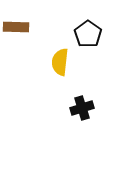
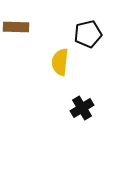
black pentagon: rotated 24 degrees clockwise
black cross: rotated 15 degrees counterclockwise
